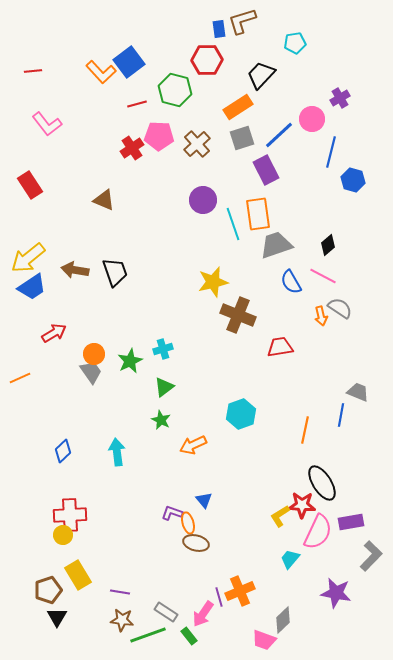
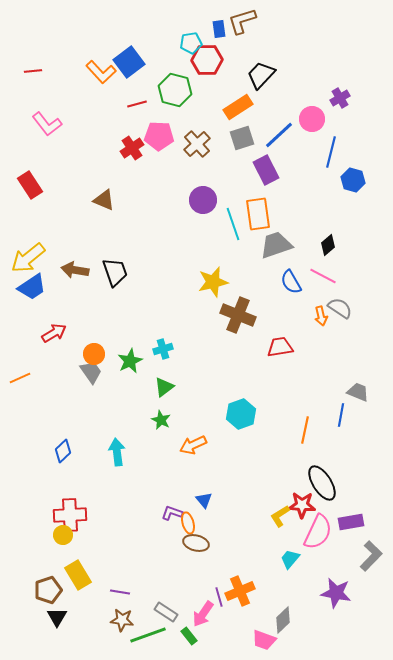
cyan pentagon at (295, 43): moved 104 px left
